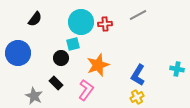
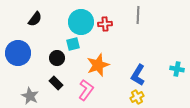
gray line: rotated 60 degrees counterclockwise
black circle: moved 4 px left
gray star: moved 4 px left
